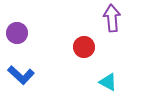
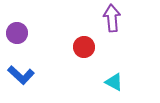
cyan triangle: moved 6 px right
